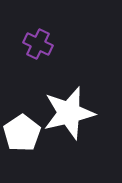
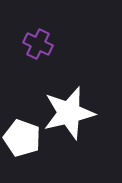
white pentagon: moved 5 px down; rotated 18 degrees counterclockwise
